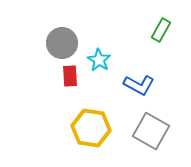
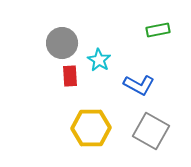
green rectangle: moved 3 px left; rotated 50 degrees clockwise
yellow hexagon: rotated 9 degrees counterclockwise
